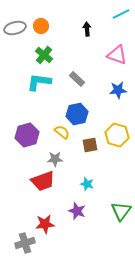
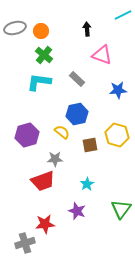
cyan line: moved 2 px right, 1 px down
orange circle: moved 5 px down
pink triangle: moved 15 px left
cyan star: rotated 24 degrees clockwise
green triangle: moved 2 px up
